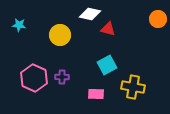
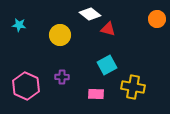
white diamond: rotated 25 degrees clockwise
orange circle: moved 1 px left
pink hexagon: moved 8 px left, 8 px down
